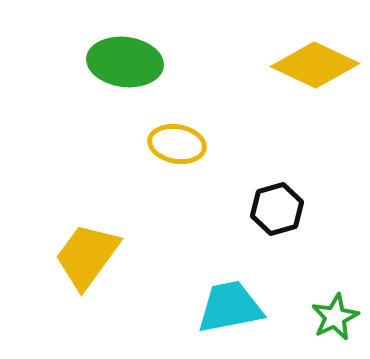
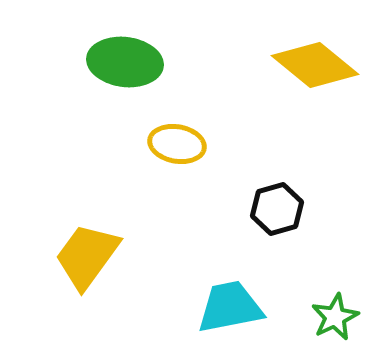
yellow diamond: rotated 14 degrees clockwise
